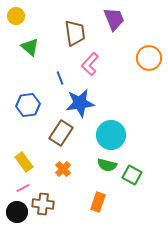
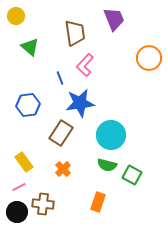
pink L-shape: moved 5 px left, 1 px down
pink line: moved 4 px left, 1 px up
